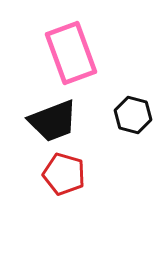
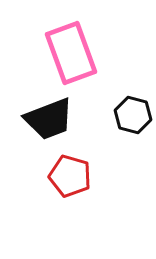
black trapezoid: moved 4 px left, 2 px up
red pentagon: moved 6 px right, 2 px down
